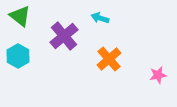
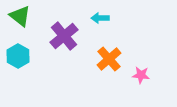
cyan arrow: rotated 18 degrees counterclockwise
pink star: moved 17 px left; rotated 18 degrees clockwise
